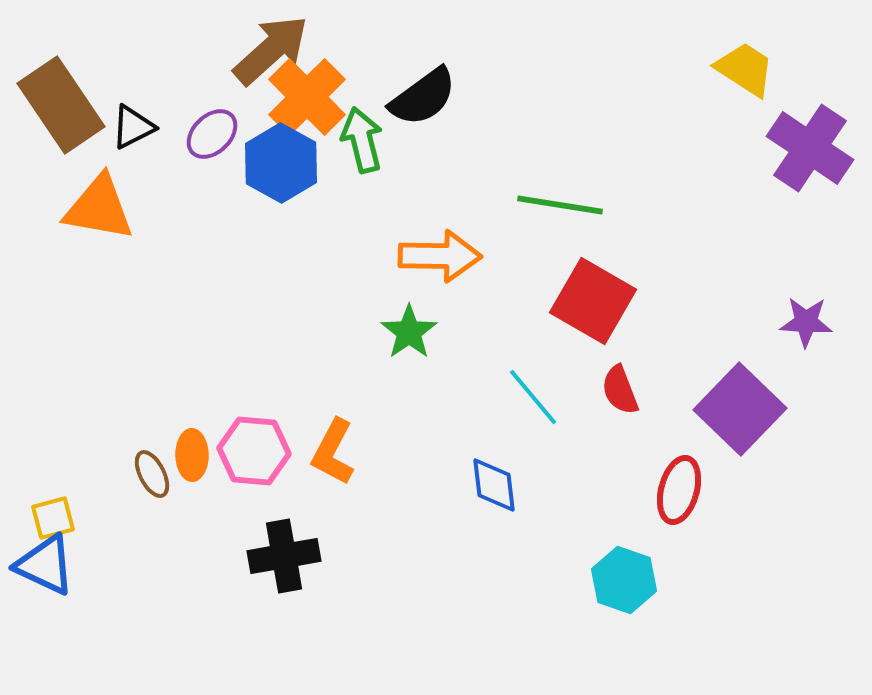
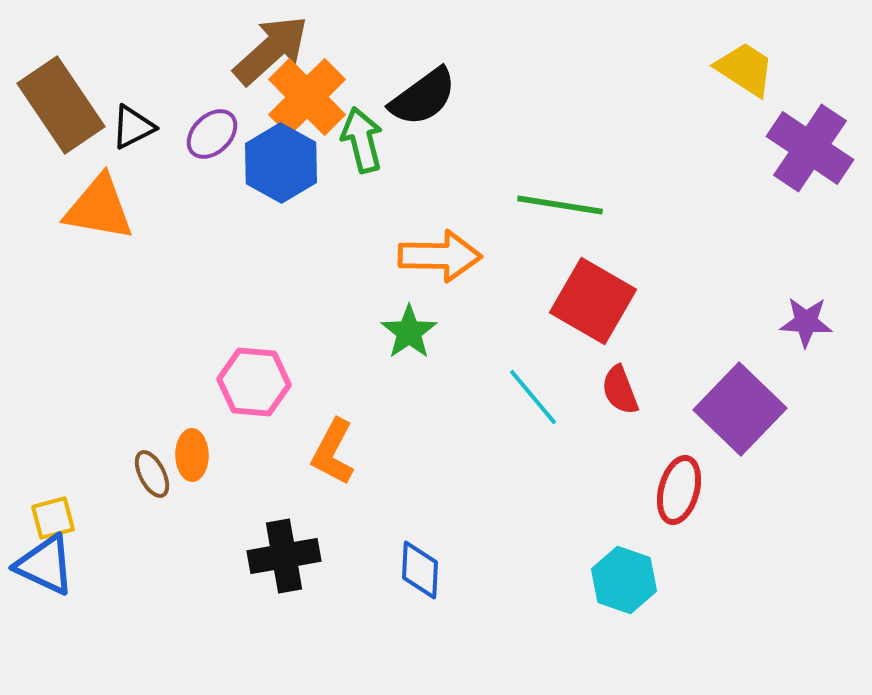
pink hexagon: moved 69 px up
blue diamond: moved 74 px left, 85 px down; rotated 10 degrees clockwise
